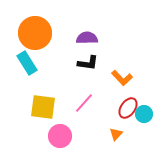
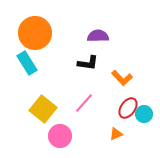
purple semicircle: moved 11 px right, 2 px up
yellow square: moved 2 px down; rotated 32 degrees clockwise
orange triangle: rotated 24 degrees clockwise
